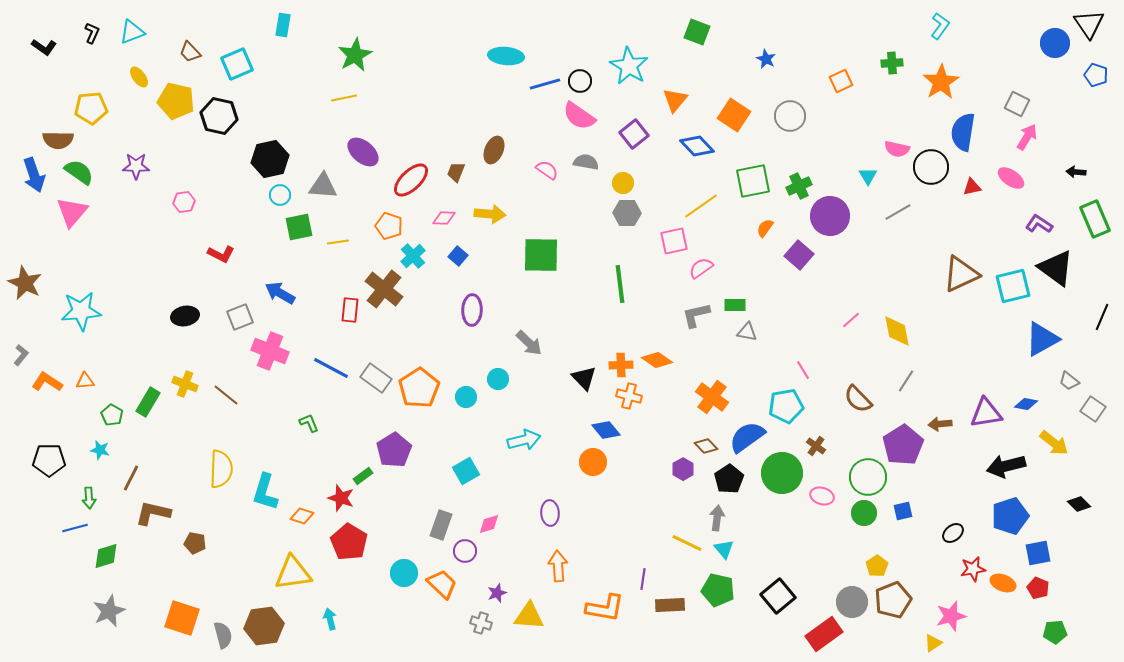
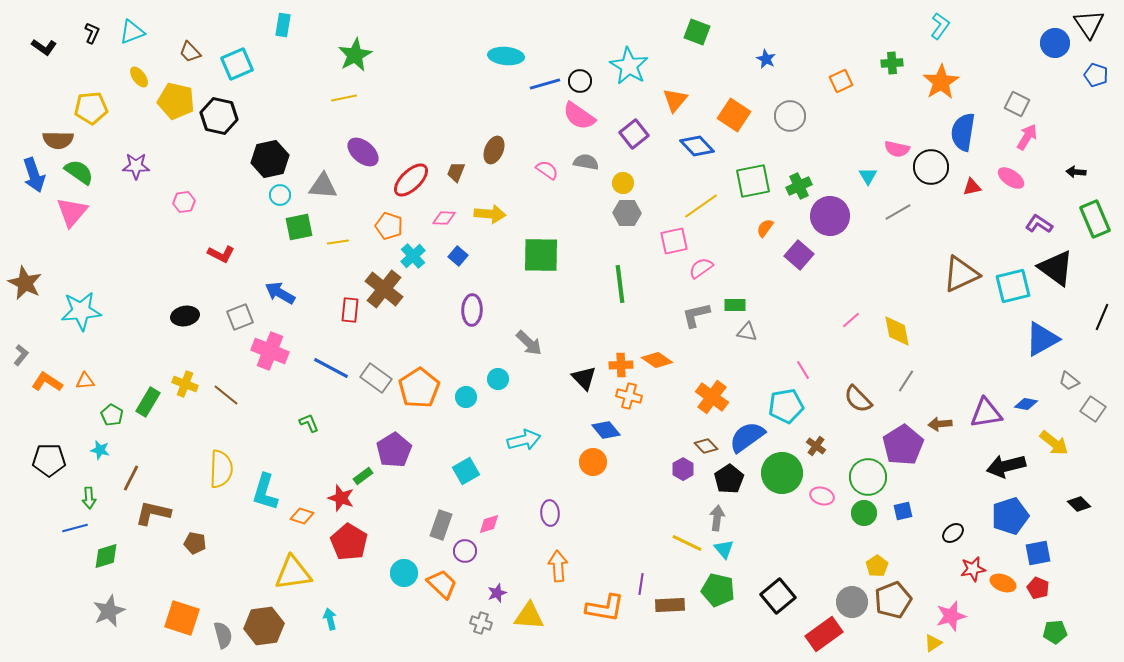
purple line at (643, 579): moved 2 px left, 5 px down
